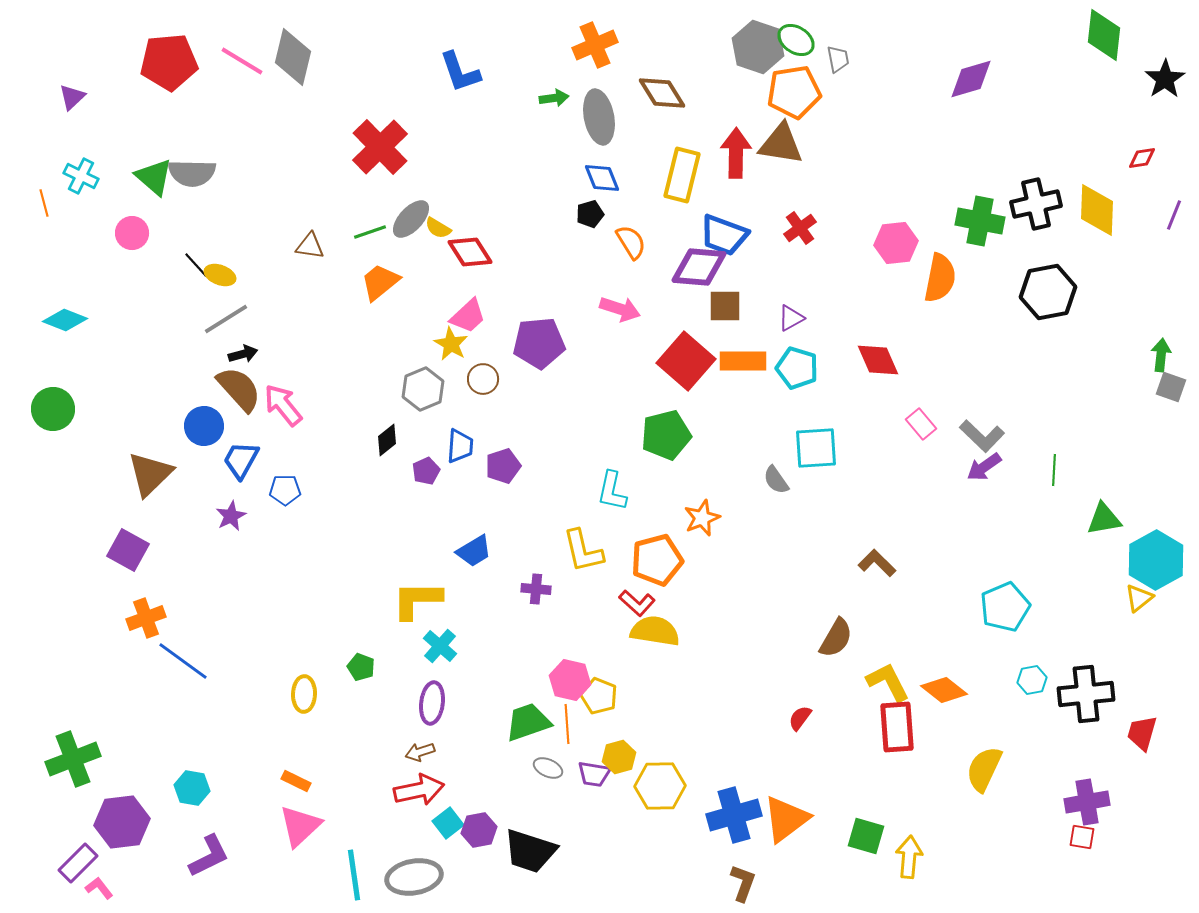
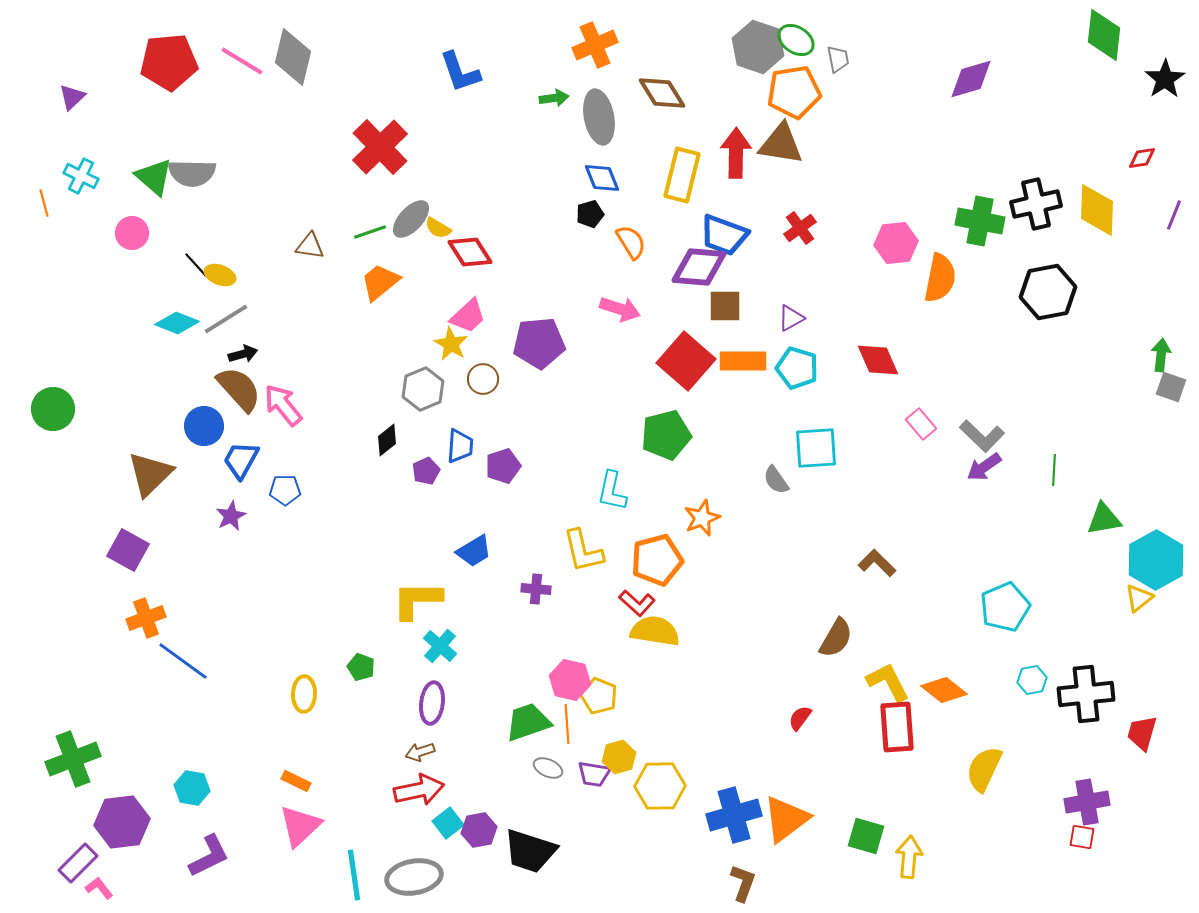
cyan diamond at (65, 320): moved 112 px right, 3 px down
